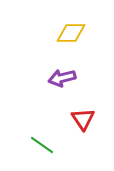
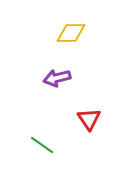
purple arrow: moved 5 px left
red triangle: moved 6 px right
